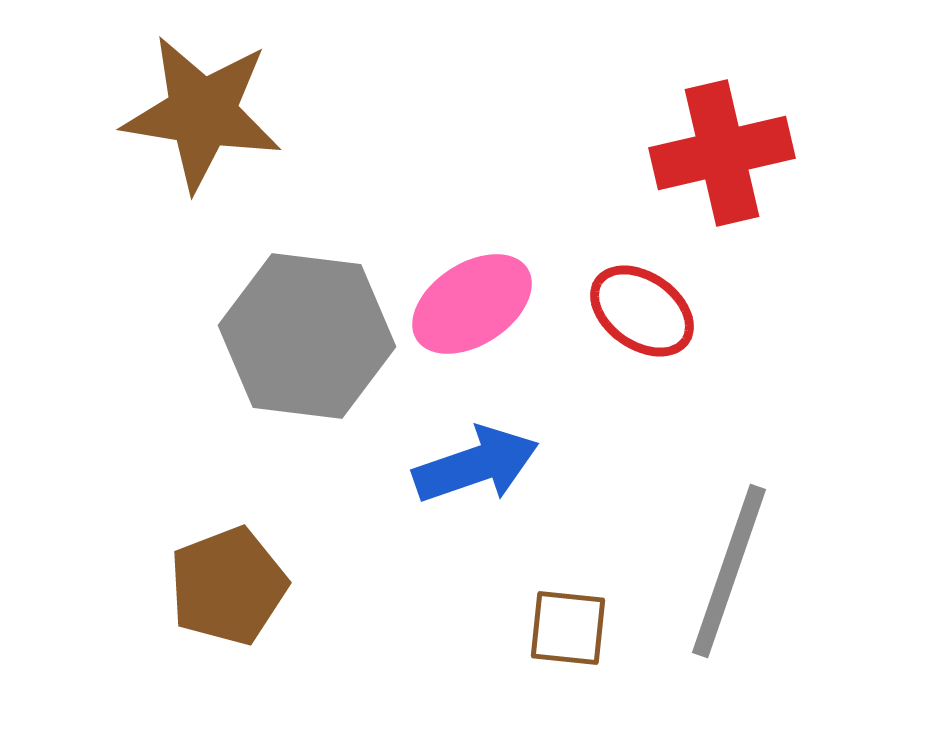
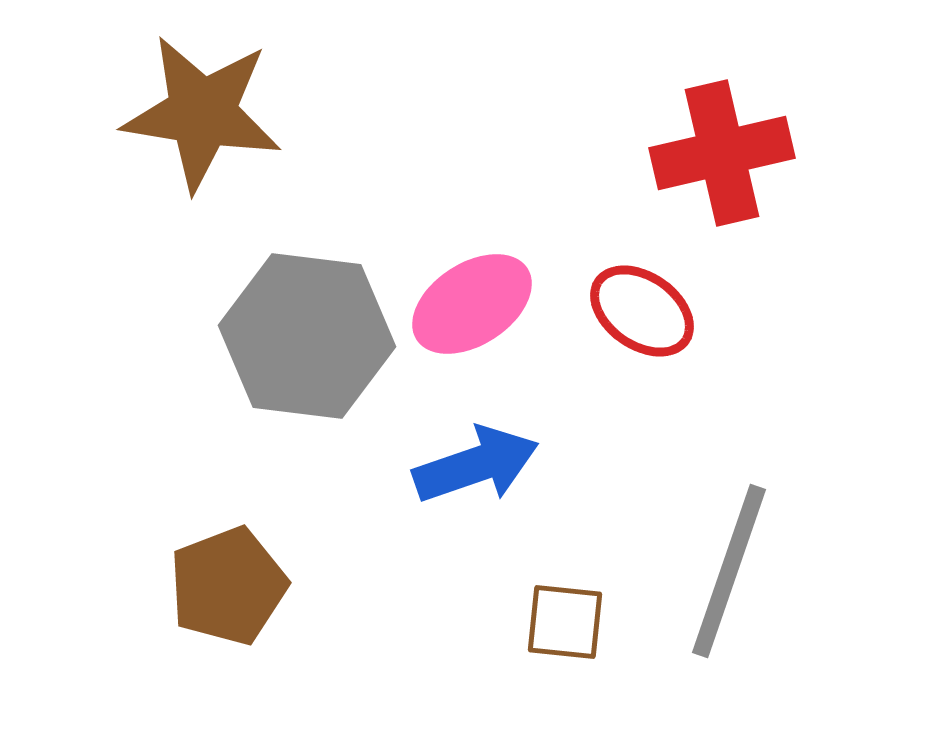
brown square: moved 3 px left, 6 px up
